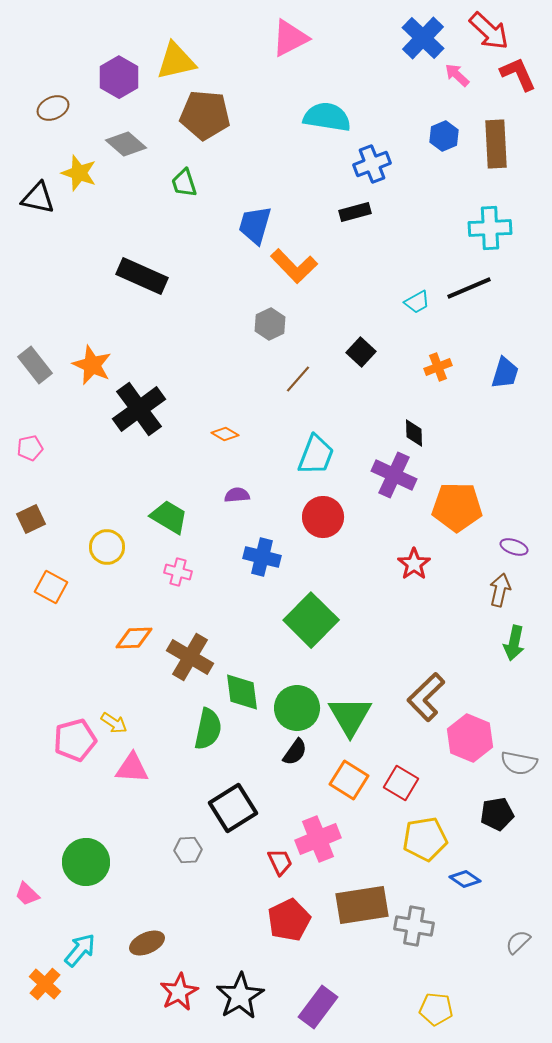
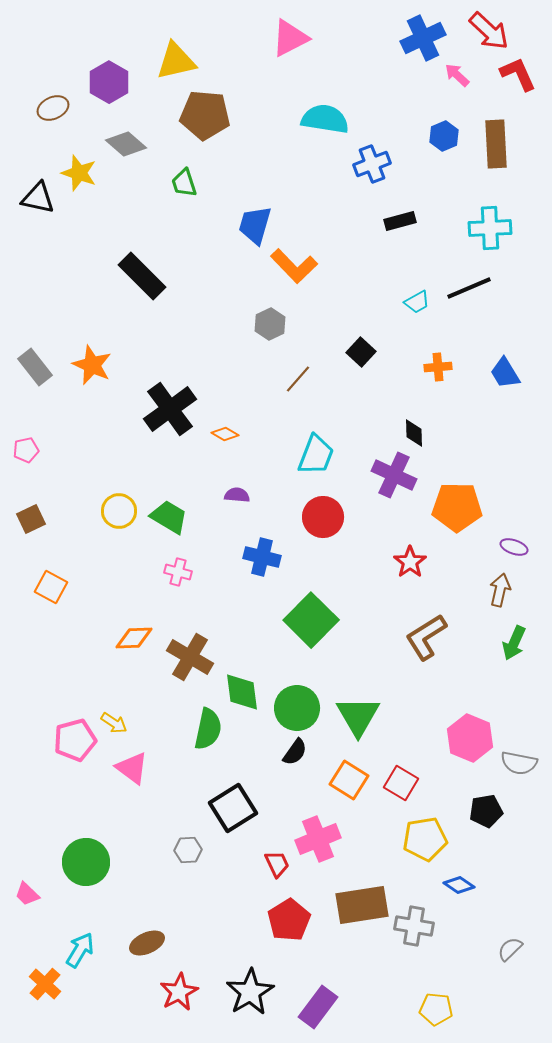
blue cross at (423, 38): rotated 21 degrees clockwise
purple hexagon at (119, 77): moved 10 px left, 5 px down
cyan semicircle at (327, 117): moved 2 px left, 2 px down
black rectangle at (355, 212): moved 45 px right, 9 px down
black rectangle at (142, 276): rotated 21 degrees clockwise
gray rectangle at (35, 365): moved 2 px down
orange cross at (438, 367): rotated 16 degrees clockwise
blue trapezoid at (505, 373): rotated 132 degrees clockwise
black cross at (139, 409): moved 31 px right
pink pentagon at (30, 448): moved 4 px left, 2 px down
purple semicircle at (237, 495): rotated 10 degrees clockwise
yellow circle at (107, 547): moved 12 px right, 36 px up
red star at (414, 564): moved 4 px left, 2 px up
green arrow at (514, 643): rotated 12 degrees clockwise
brown L-shape at (426, 697): moved 60 px up; rotated 12 degrees clockwise
green triangle at (350, 716): moved 8 px right
pink triangle at (132, 768): rotated 33 degrees clockwise
black pentagon at (497, 814): moved 11 px left, 3 px up
red trapezoid at (280, 862): moved 3 px left, 2 px down
blue diamond at (465, 879): moved 6 px left, 6 px down
red pentagon at (289, 920): rotated 6 degrees counterclockwise
gray semicircle at (518, 942): moved 8 px left, 7 px down
cyan arrow at (80, 950): rotated 9 degrees counterclockwise
black star at (240, 996): moved 10 px right, 4 px up
